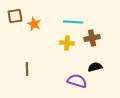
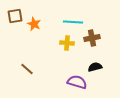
brown line: rotated 48 degrees counterclockwise
purple semicircle: moved 1 px down
